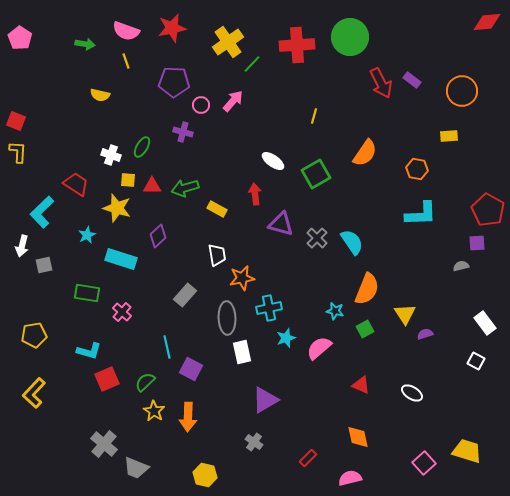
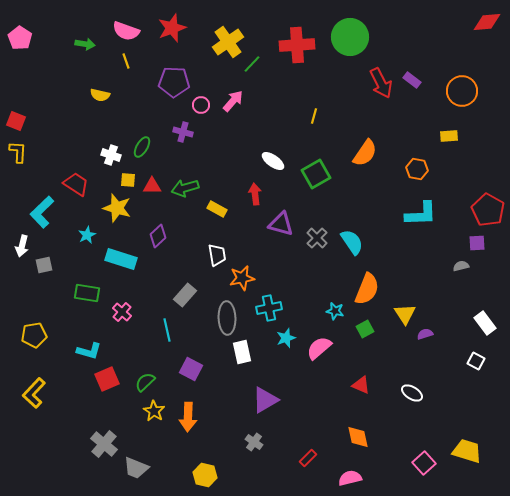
red star at (172, 28): rotated 8 degrees counterclockwise
cyan line at (167, 347): moved 17 px up
